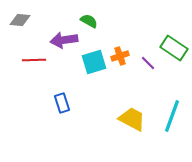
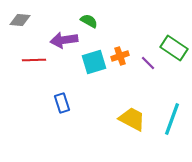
cyan line: moved 3 px down
